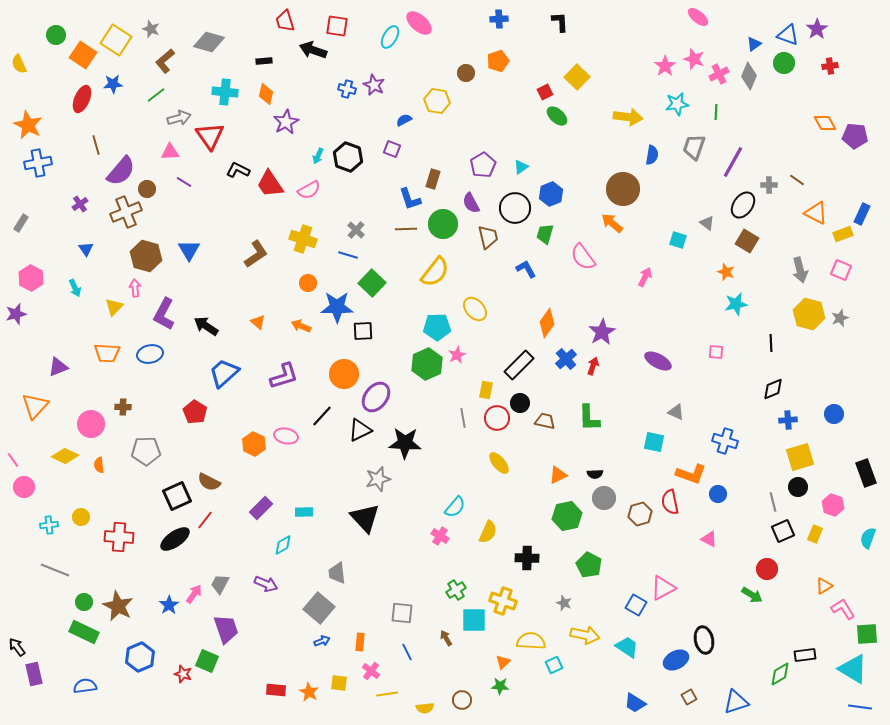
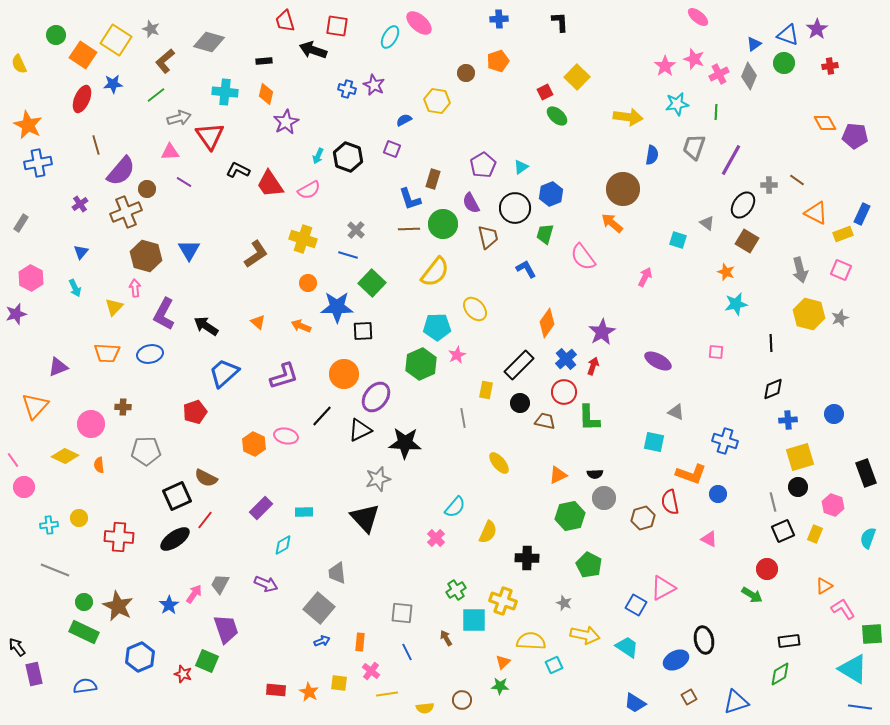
purple line at (733, 162): moved 2 px left, 2 px up
brown line at (406, 229): moved 3 px right
blue triangle at (86, 249): moved 5 px left, 3 px down; rotated 14 degrees clockwise
green hexagon at (427, 364): moved 6 px left
red pentagon at (195, 412): rotated 20 degrees clockwise
red circle at (497, 418): moved 67 px right, 26 px up
brown semicircle at (209, 482): moved 3 px left, 4 px up
brown hexagon at (640, 514): moved 3 px right, 4 px down
green hexagon at (567, 516): moved 3 px right
yellow circle at (81, 517): moved 2 px left, 1 px down
pink cross at (440, 536): moved 4 px left, 2 px down; rotated 12 degrees clockwise
green square at (867, 634): moved 5 px right
black rectangle at (805, 655): moved 16 px left, 14 px up
